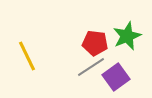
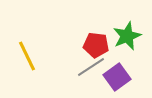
red pentagon: moved 1 px right, 2 px down
purple square: moved 1 px right
